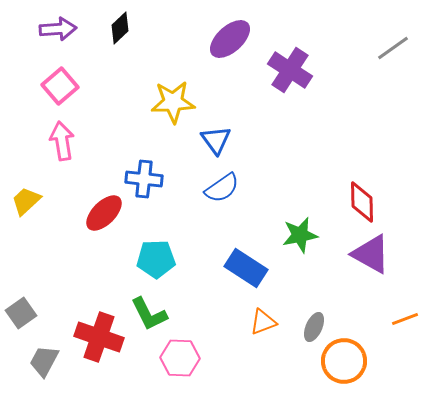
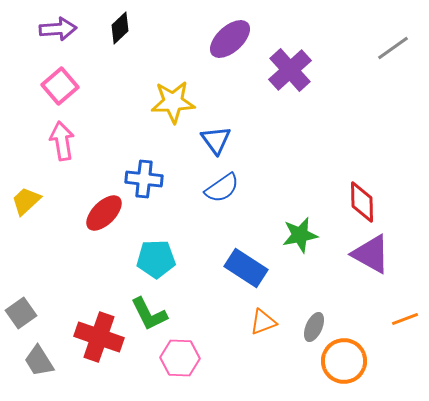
purple cross: rotated 15 degrees clockwise
gray trapezoid: moved 5 px left; rotated 60 degrees counterclockwise
